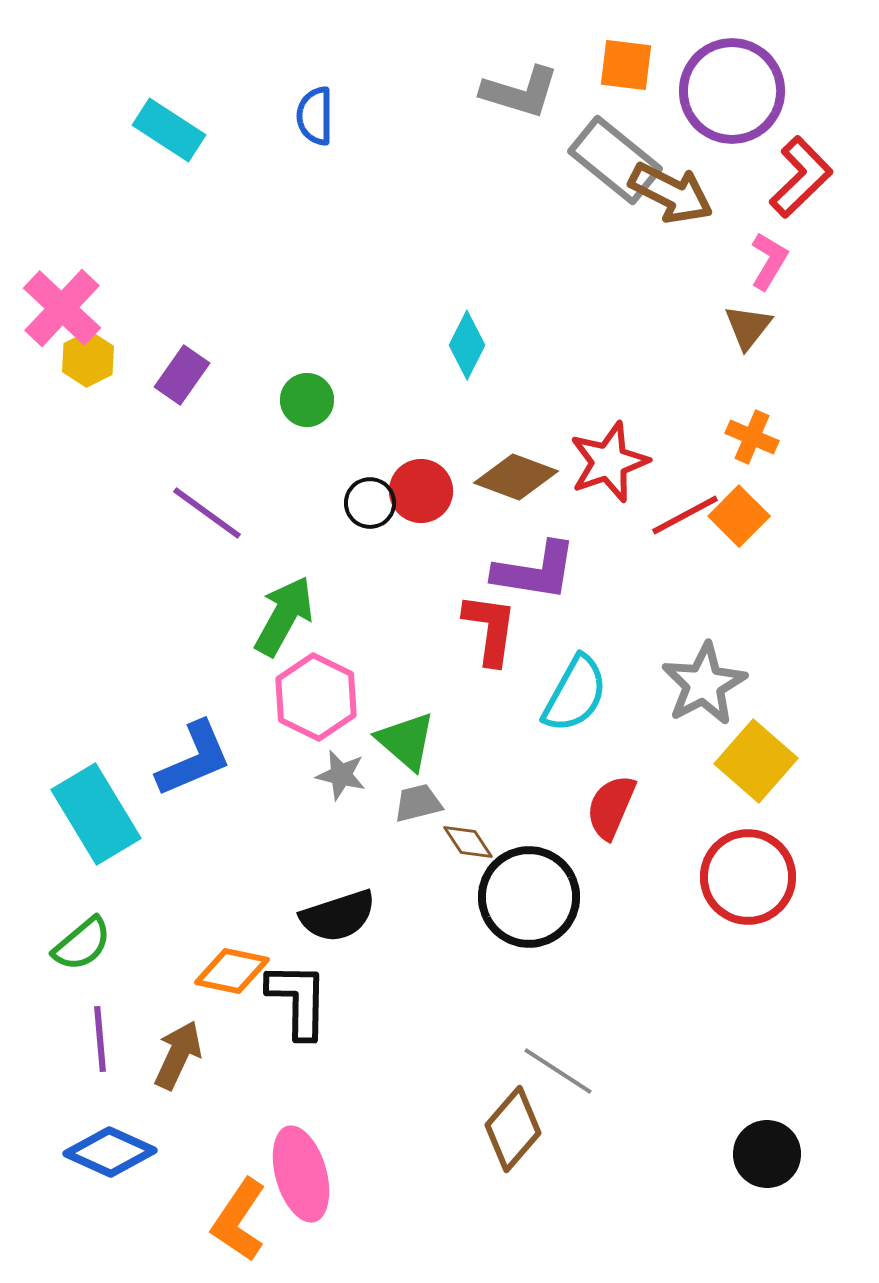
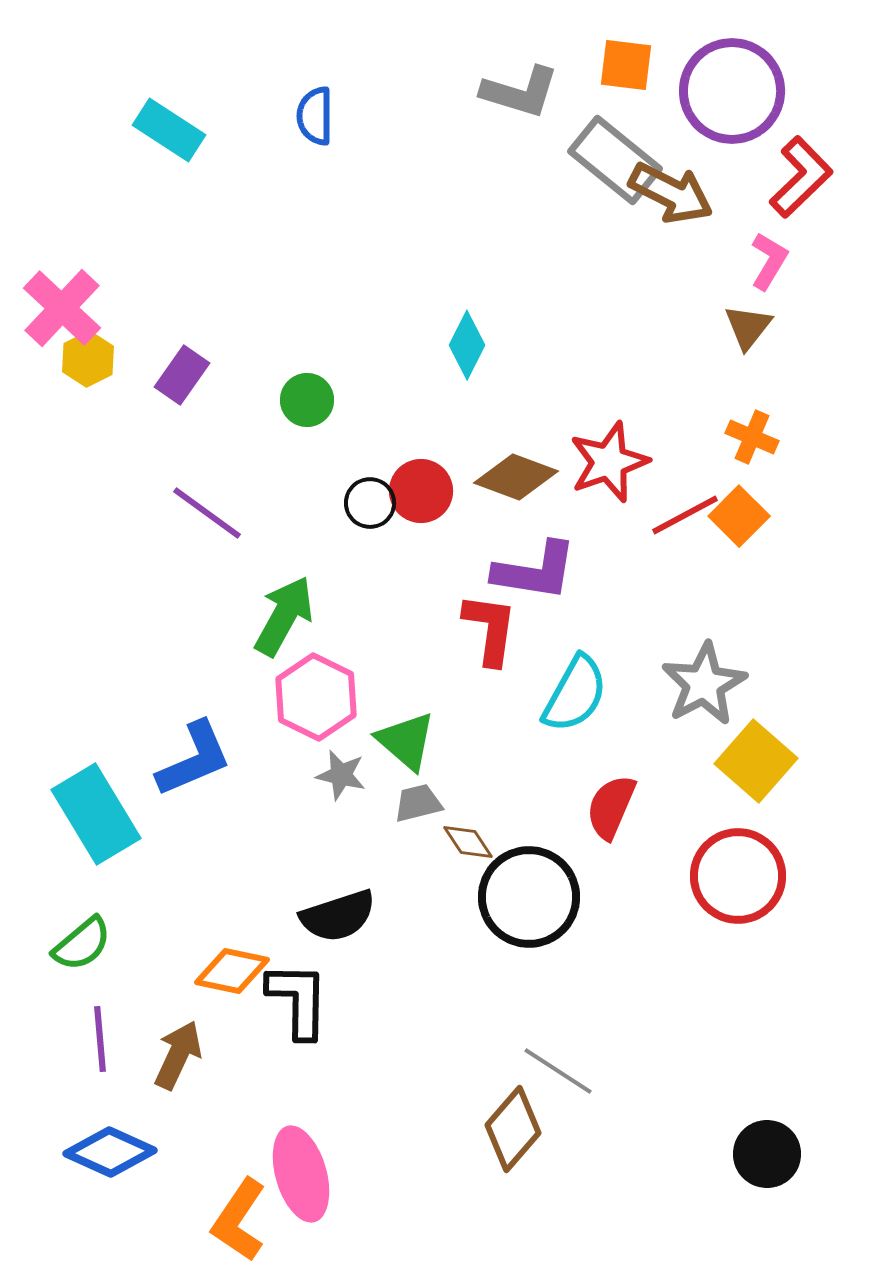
red circle at (748, 877): moved 10 px left, 1 px up
